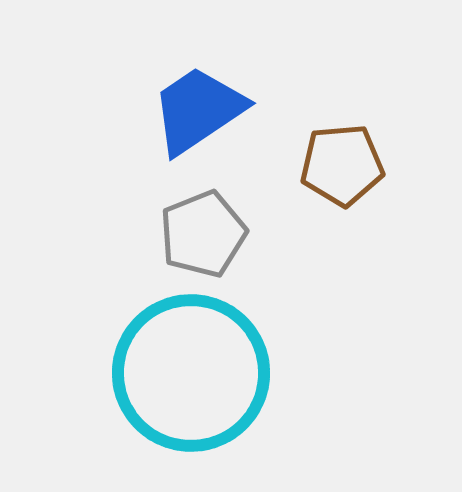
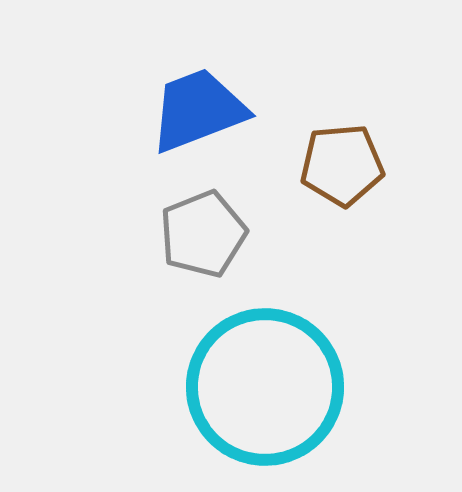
blue trapezoid: rotated 13 degrees clockwise
cyan circle: moved 74 px right, 14 px down
